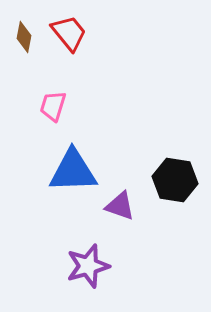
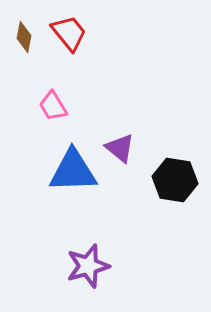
pink trapezoid: rotated 48 degrees counterclockwise
purple triangle: moved 58 px up; rotated 20 degrees clockwise
